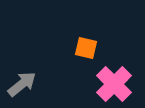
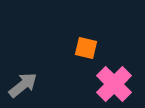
gray arrow: moved 1 px right, 1 px down
